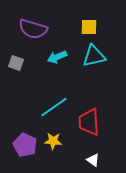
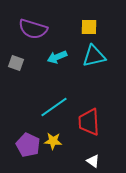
purple pentagon: moved 3 px right
white triangle: moved 1 px down
